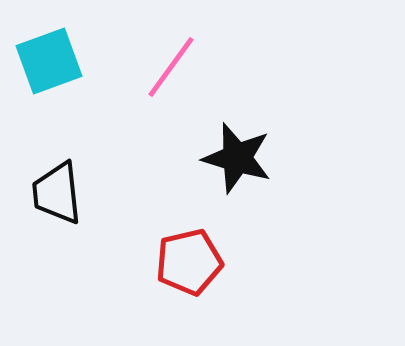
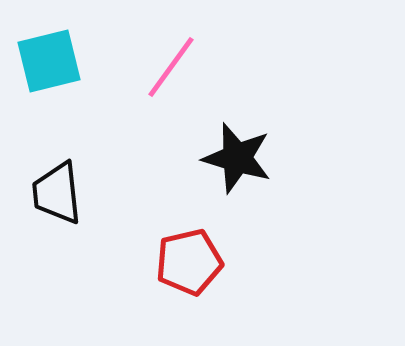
cyan square: rotated 6 degrees clockwise
